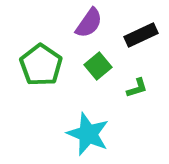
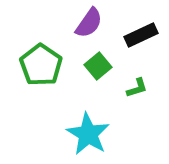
cyan star: rotated 9 degrees clockwise
